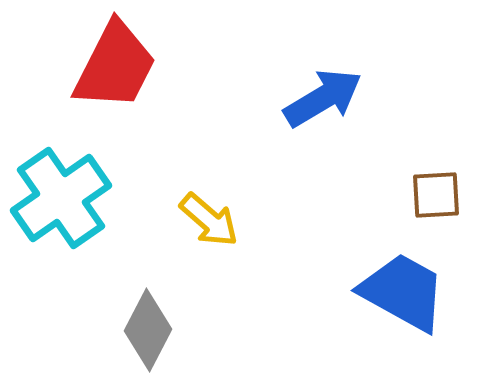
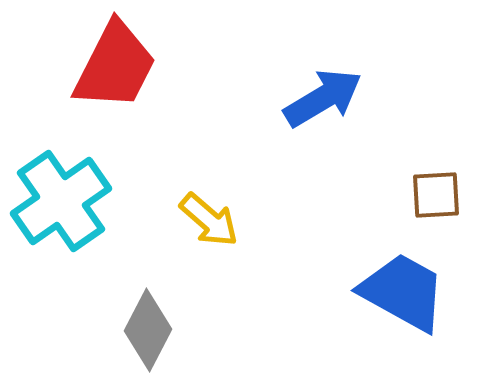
cyan cross: moved 3 px down
